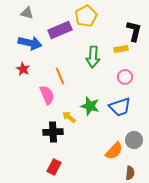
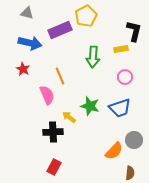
blue trapezoid: moved 1 px down
